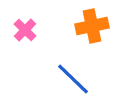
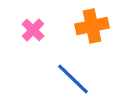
pink cross: moved 8 px right
